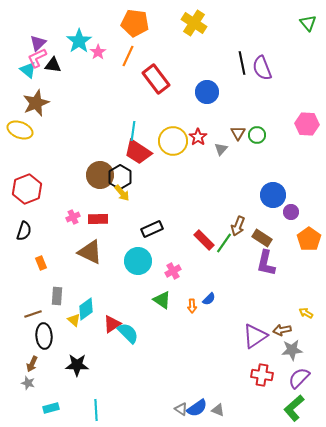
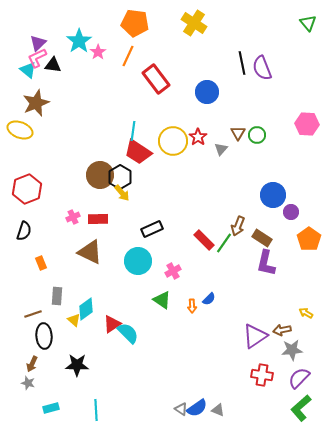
green L-shape at (294, 408): moved 7 px right
